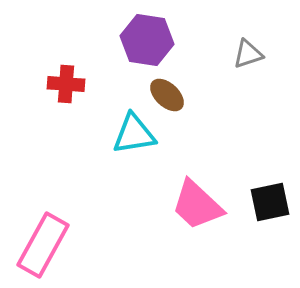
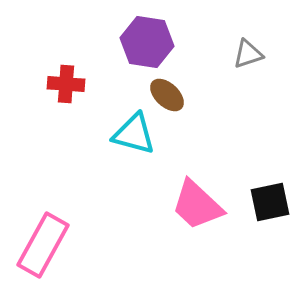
purple hexagon: moved 2 px down
cyan triangle: rotated 24 degrees clockwise
